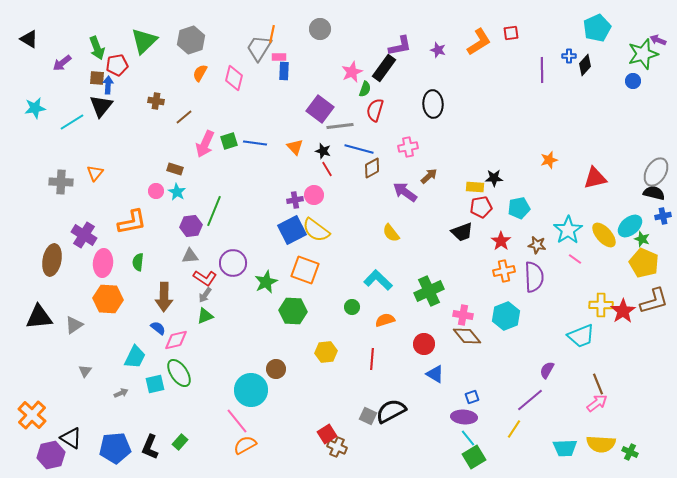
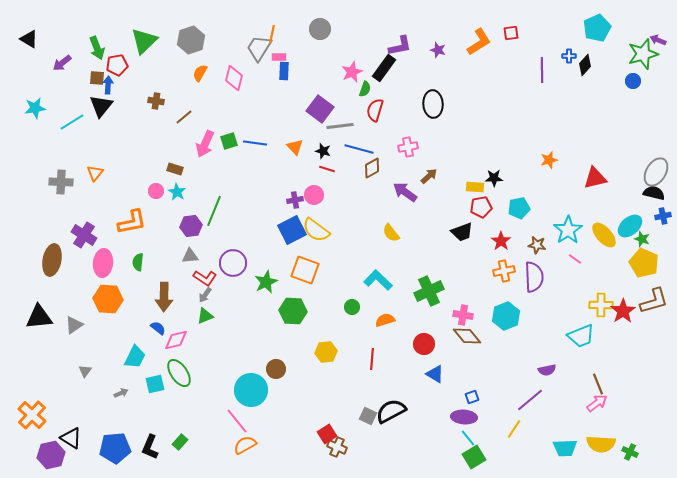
red line at (327, 169): rotated 42 degrees counterclockwise
purple semicircle at (547, 370): rotated 132 degrees counterclockwise
